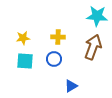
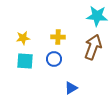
blue triangle: moved 2 px down
